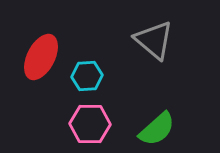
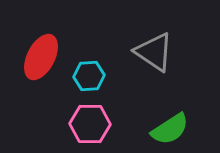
gray triangle: moved 12 px down; rotated 6 degrees counterclockwise
cyan hexagon: moved 2 px right
green semicircle: moved 13 px right; rotated 9 degrees clockwise
